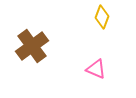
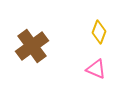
yellow diamond: moved 3 px left, 15 px down
